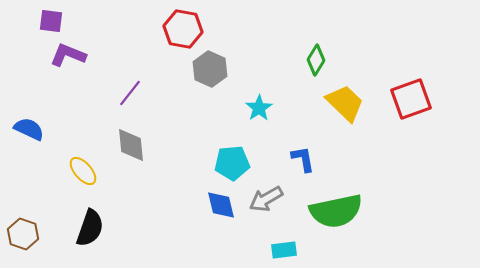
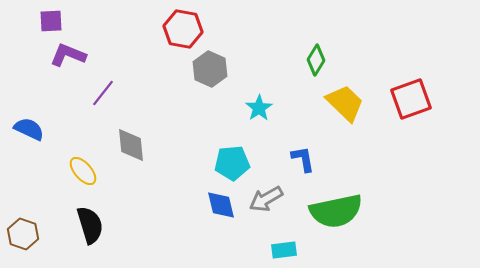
purple square: rotated 10 degrees counterclockwise
purple line: moved 27 px left
black semicircle: moved 3 px up; rotated 36 degrees counterclockwise
